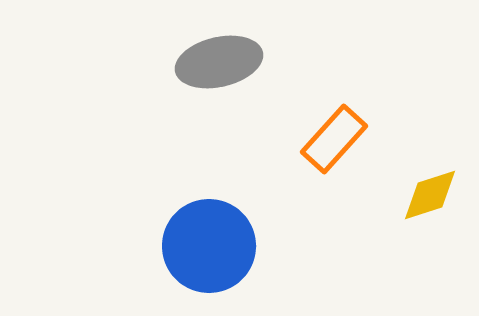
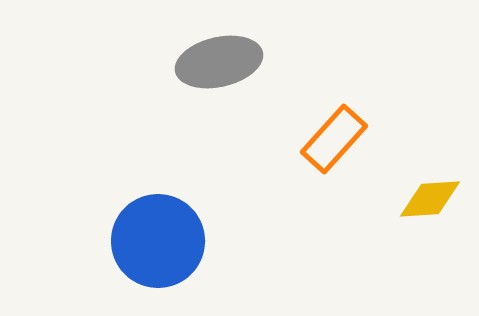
yellow diamond: moved 4 px down; rotated 14 degrees clockwise
blue circle: moved 51 px left, 5 px up
